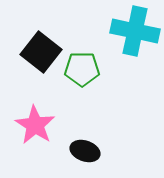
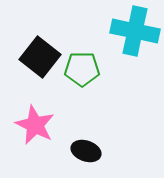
black square: moved 1 px left, 5 px down
pink star: rotated 6 degrees counterclockwise
black ellipse: moved 1 px right
